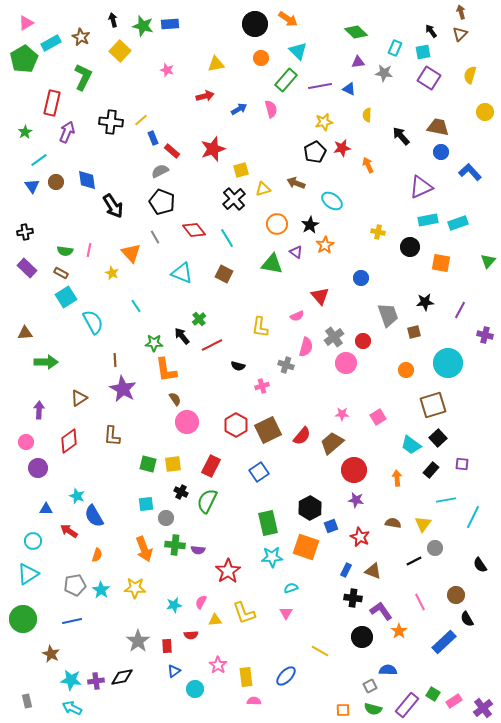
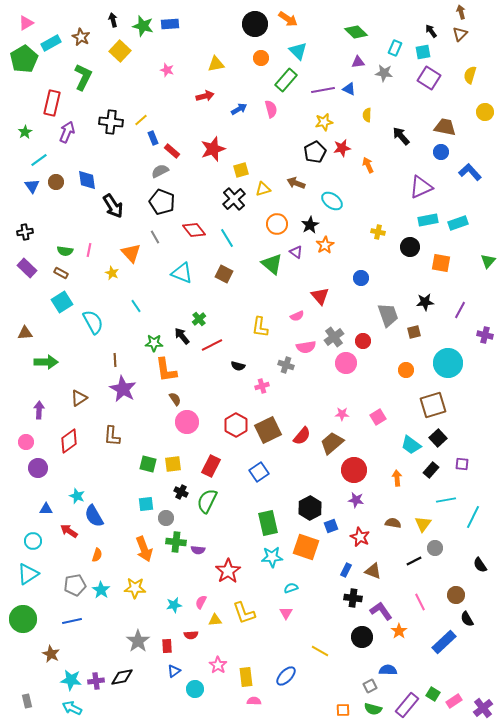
purple line at (320, 86): moved 3 px right, 4 px down
brown trapezoid at (438, 127): moved 7 px right
green triangle at (272, 264): rotated 30 degrees clockwise
cyan square at (66, 297): moved 4 px left, 5 px down
pink semicircle at (306, 347): rotated 66 degrees clockwise
green cross at (175, 545): moved 1 px right, 3 px up
